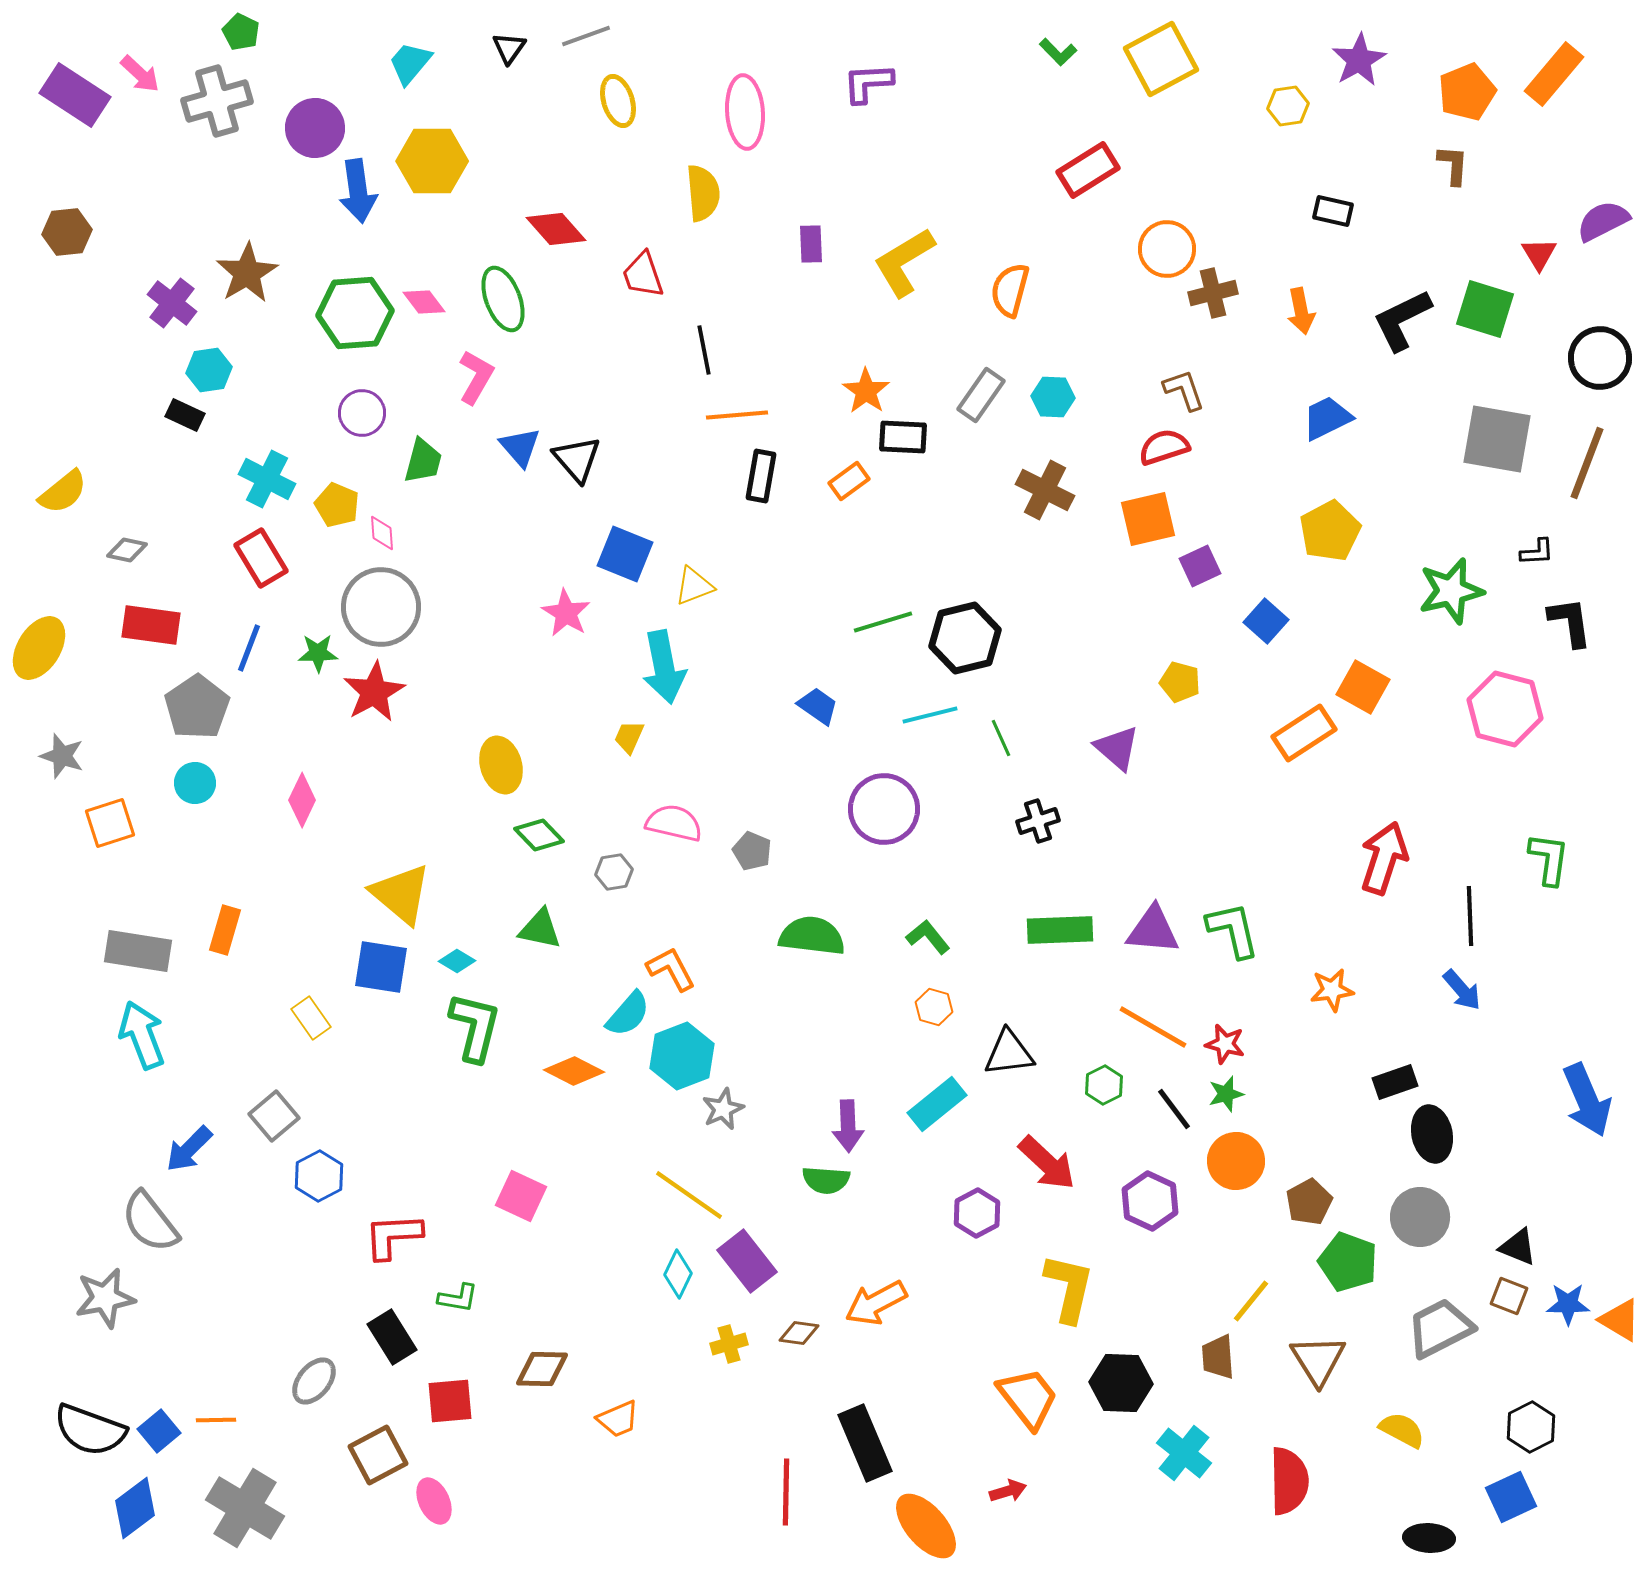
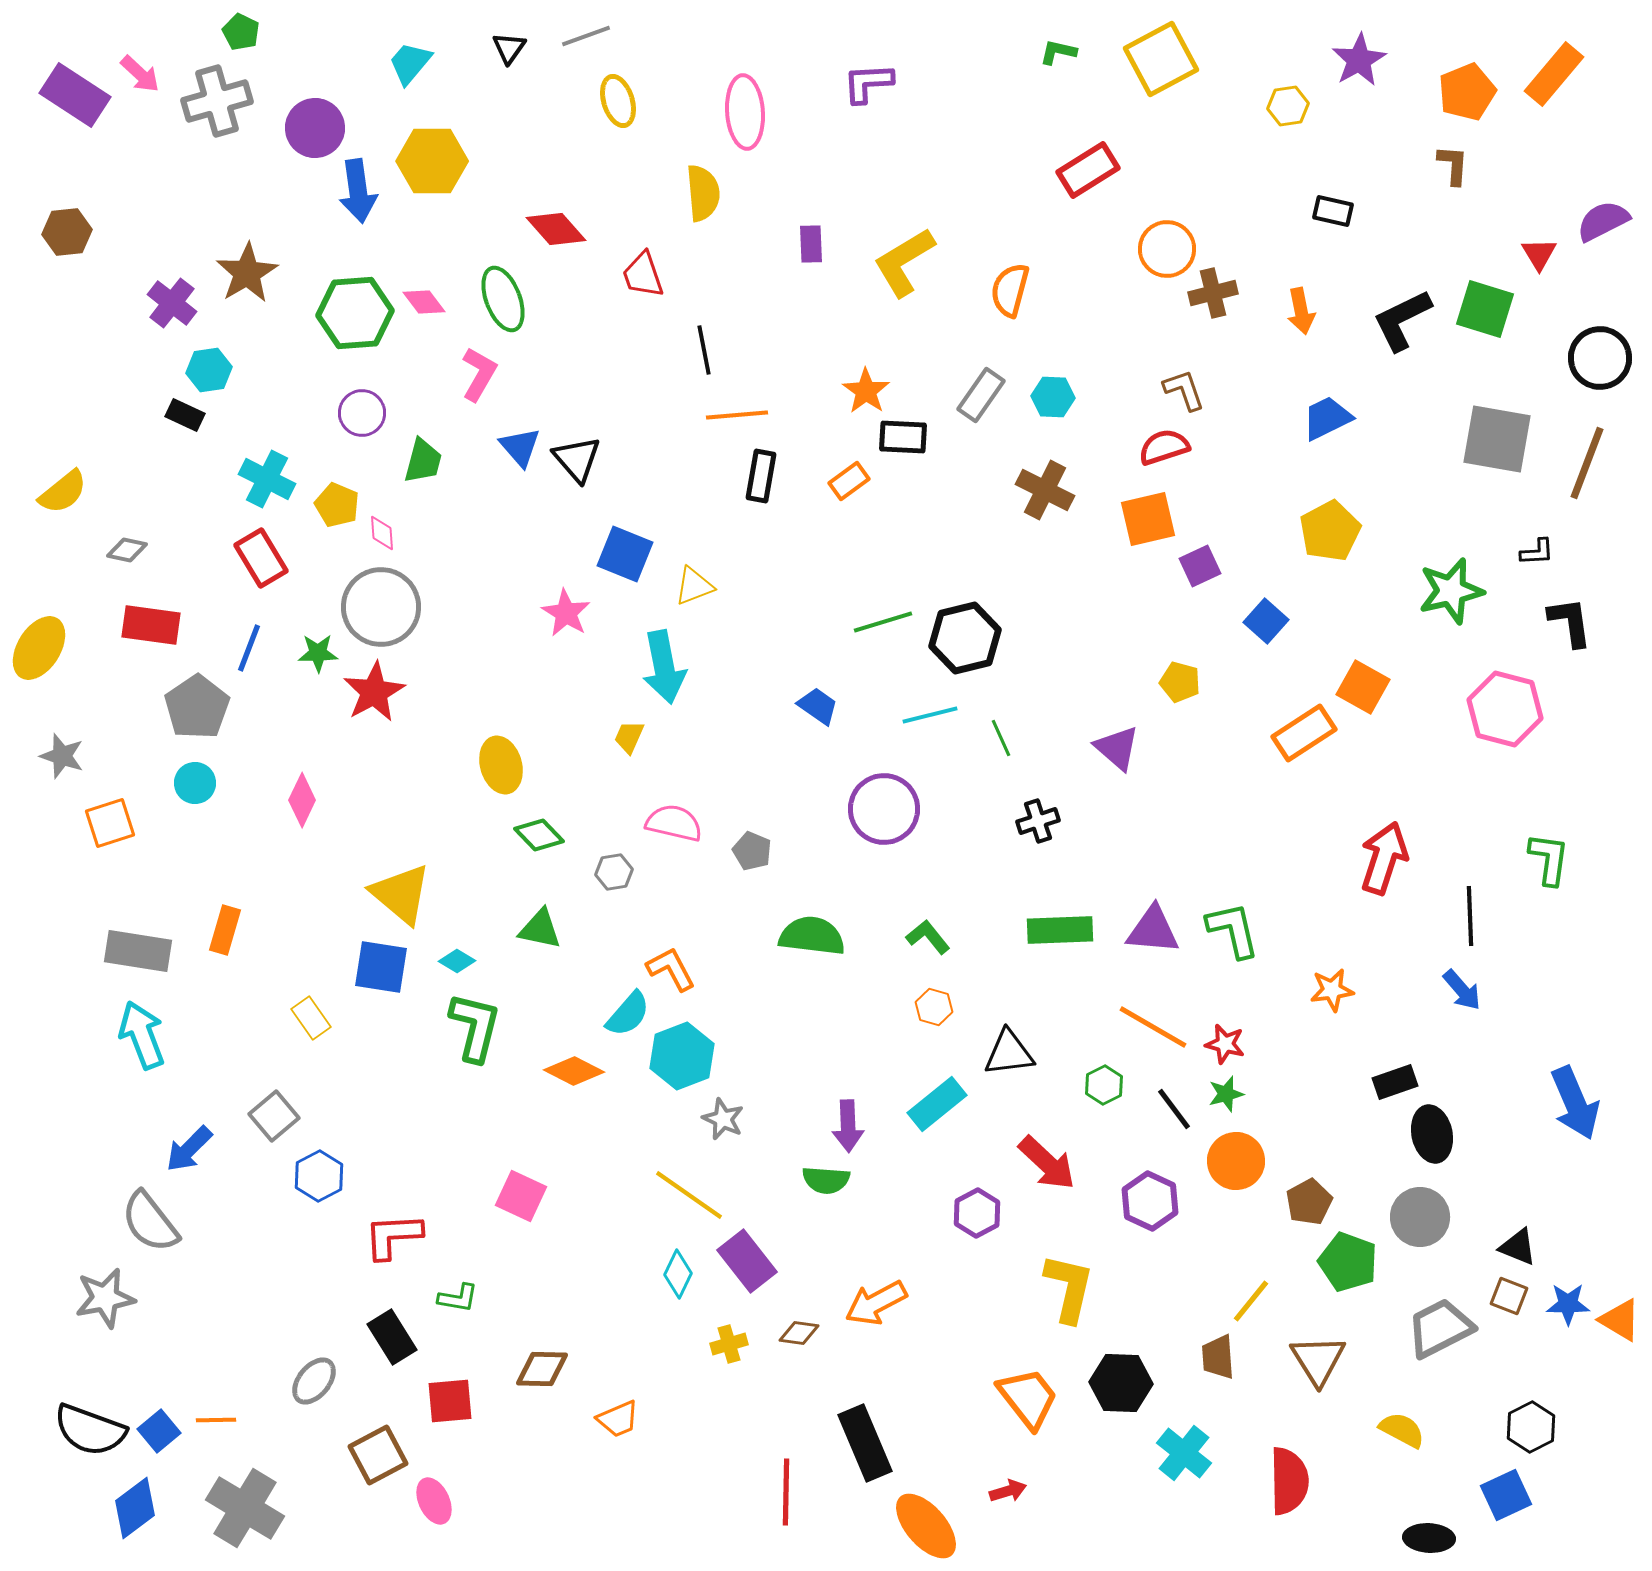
green L-shape at (1058, 52): rotated 147 degrees clockwise
pink L-shape at (476, 377): moved 3 px right, 3 px up
blue arrow at (1587, 1100): moved 12 px left, 3 px down
gray star at (723, 1109): moved 10 px down; rotated 24 degrees counterclockwise
blue square at (1511, 1497): moved 5 px left, 2 px up
